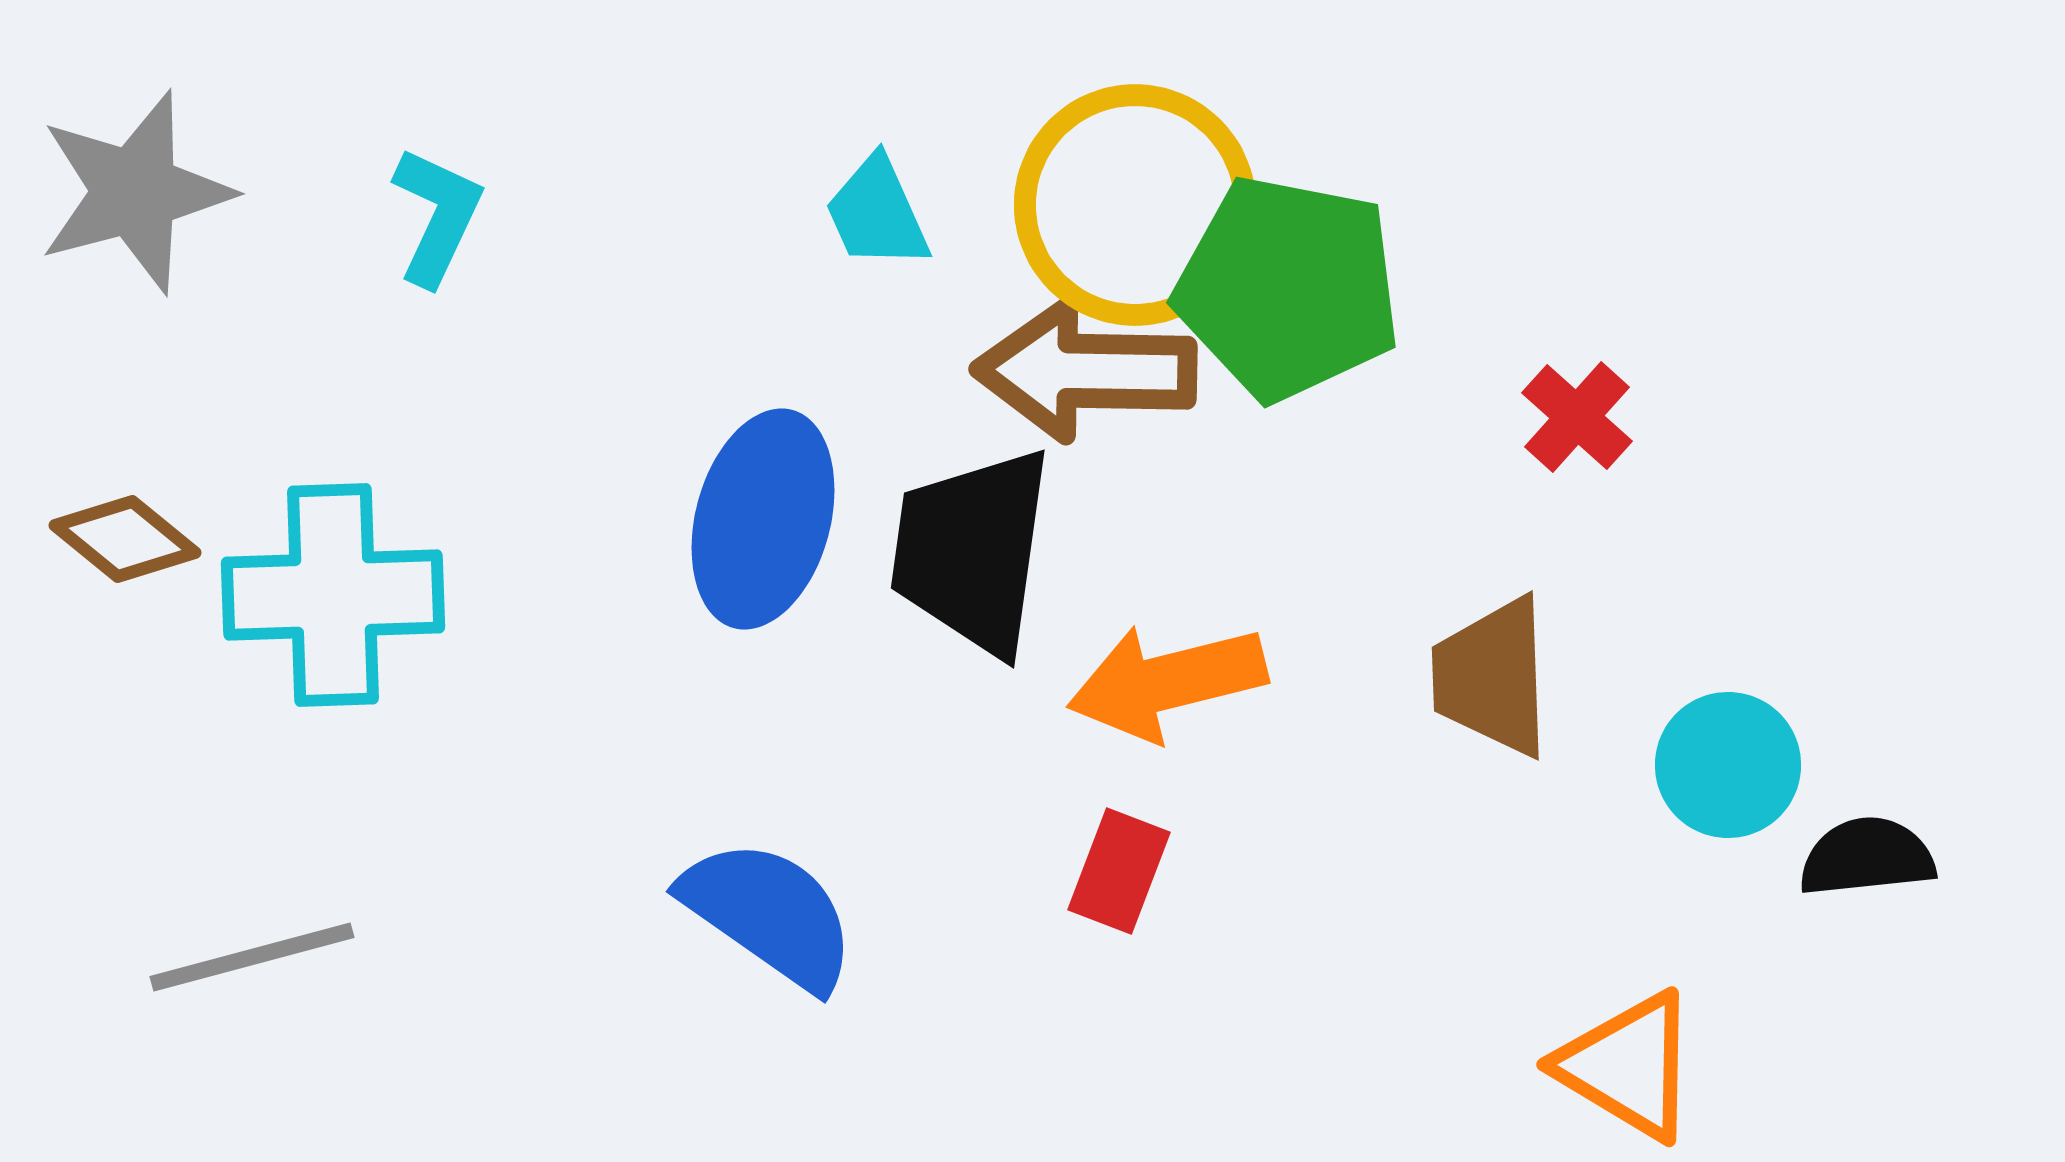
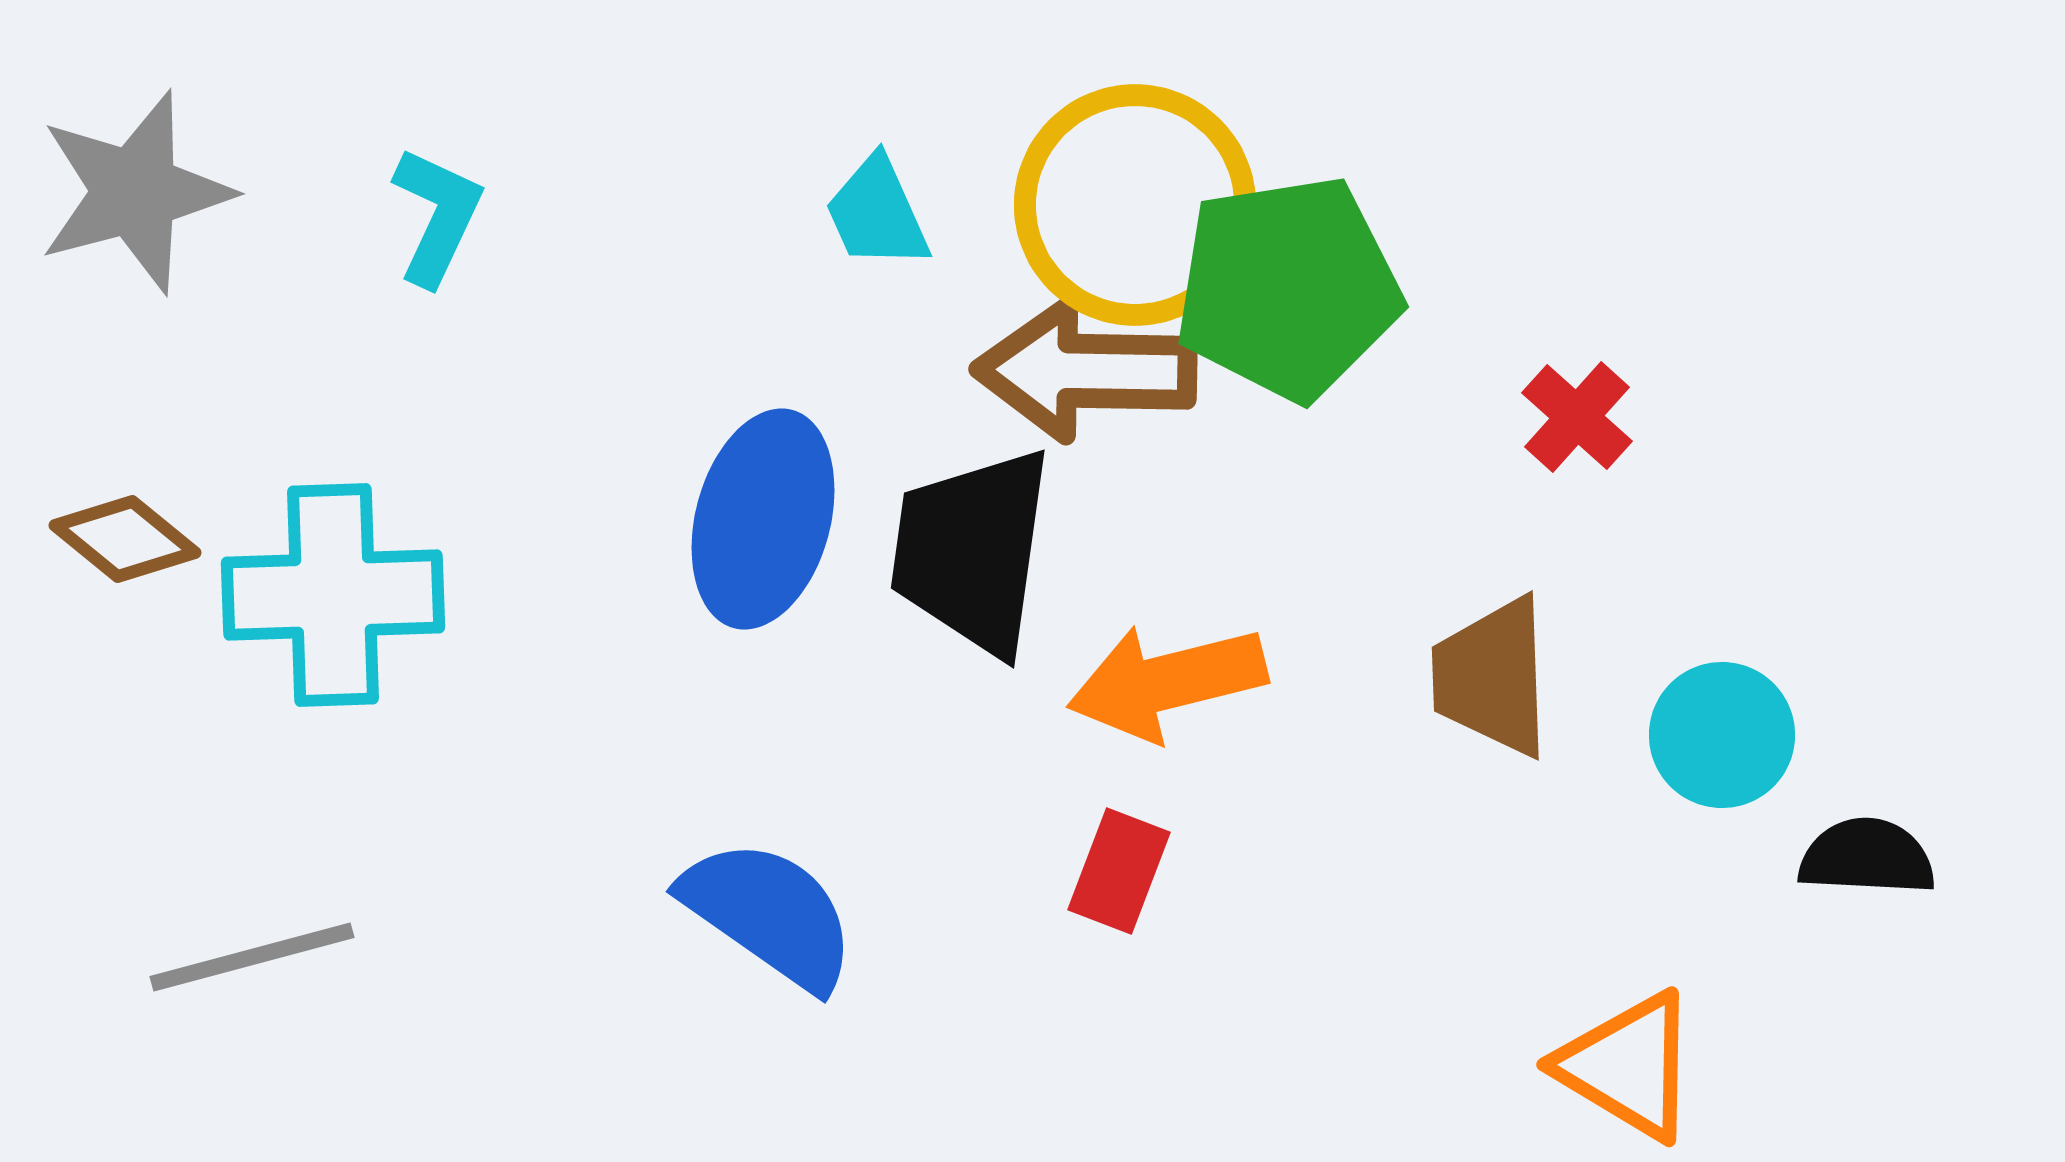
green pentagon: rotated 20 degrees counterclockwise
cyan circle: moved 6 px left, 30 px up
black semicircle: rotated 9 degrees clockwise
